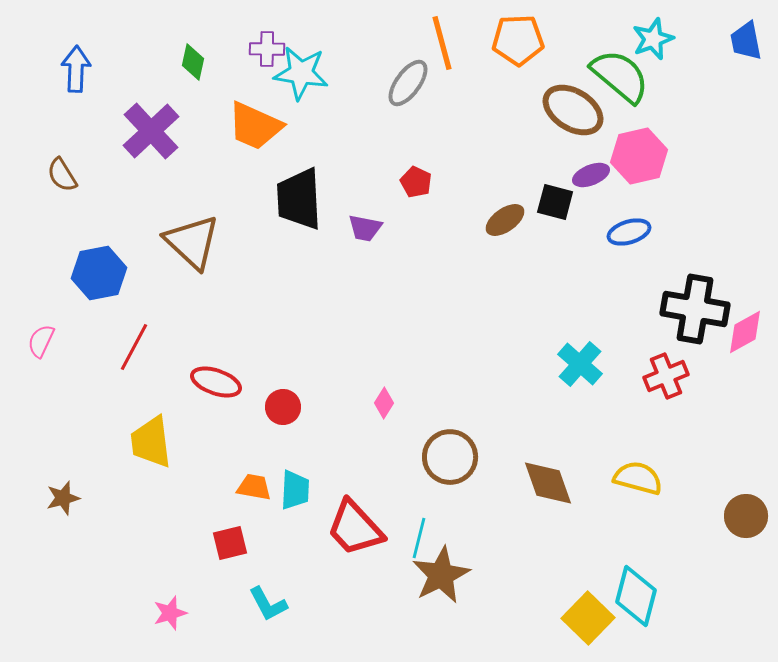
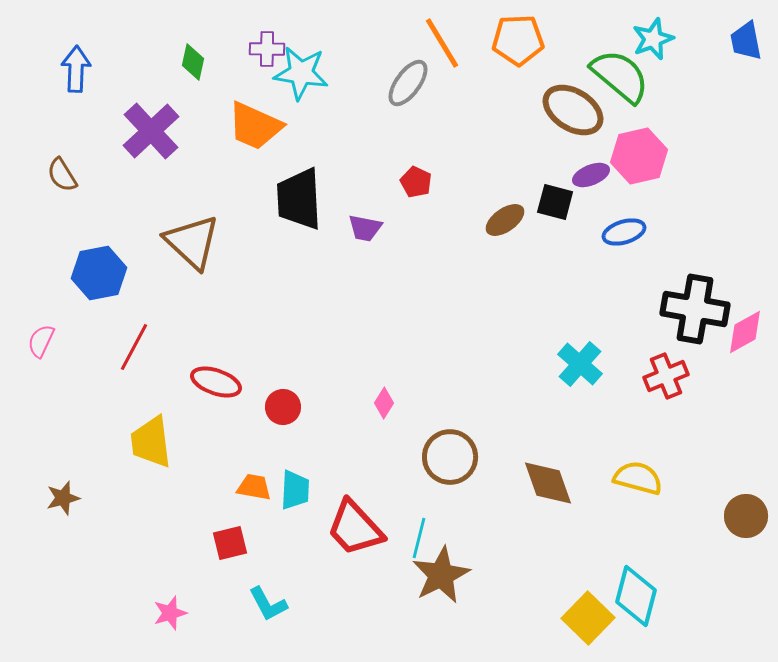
orange line at (442, 43): rotated 16 degrees counterclockwise
blue ellipse at (629, 232): moved 5 px left
